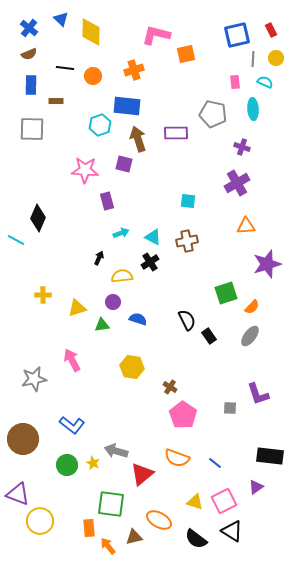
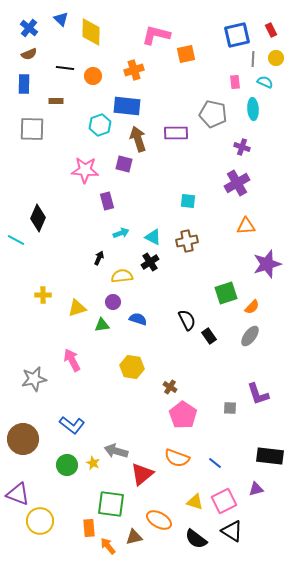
blue rectangle at (31, 85): moved 7 px left, 1 px up
purple triangle at (256, 487): moved 2 px down; rotated 21 degrees clockwise
